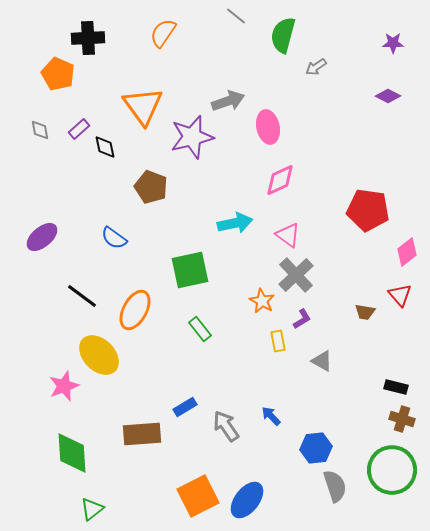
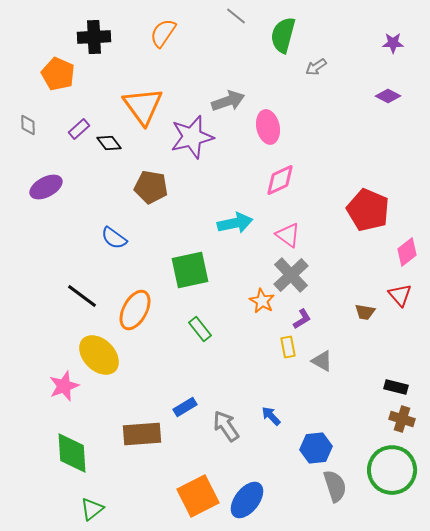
black cross at (88, 38): moved 6 px right, 1 px up
gray diamond at (40, 130): moved 12 px left, 5 px up; rotated 10 degrees clockwise
black diamond at (105, 147): moved 4 px right, 4 px up; rotated 25 degrees counterclockwise
brown pentagon at (151, 187): rotated 12 degrees counterclockwise
red pentagon at (368, 210): rotated 15 degrees clockwise
purple ellipse at (42, 237): moved 4 px right, 50 px up; rotated 12 degrees clockwise
gray cross at (296, 275): moved 5 px left
yellow rectangle at (278, 341): moved 10 px right, 6 px down
